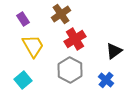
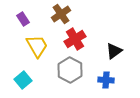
yellow trapezoid: moved 4 px right
blue cross: rotated 35 degrees counterclockwise
